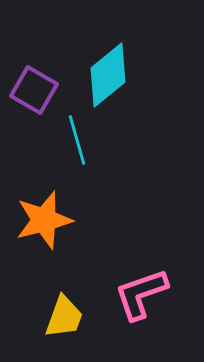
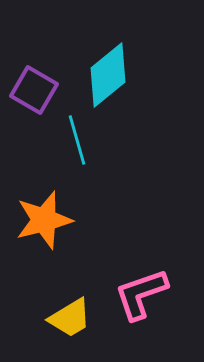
yellow trapezoid: moved 6 px right, 1 px down; rotated 39 degrees clockwise
